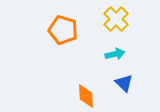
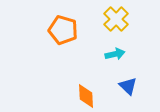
blue triangle: moved 4 px right, 3 px down
